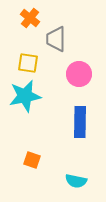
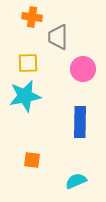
orange cross: moved 2 px right, 1 px up; rotated 30 degrees counterclockwise
gray trapezoid: moved 2 px right, 2 px up
yellow square: rotated 10 degrees counterclockwise
pink circle: moved 4 px right, 5 px up
orange square: rotated 12 degrees counterclockwise
cyan semicircle: rotated 145 degrees clockwise
